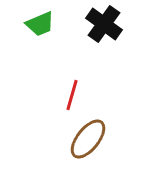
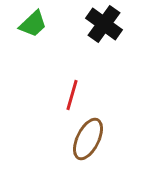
green trapezoid: moved 7 px left; rotated 20 degrees counterclockwise
brown ellipse: rotated 12 degrees counterclockwise
